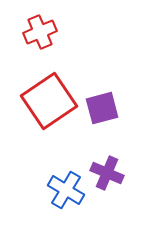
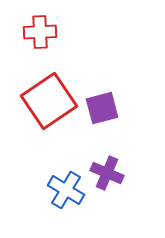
red cross: rotated 20 degrees clockwise
